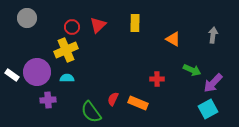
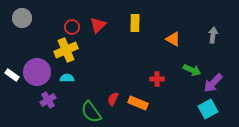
gray circle: moved 5 px left
purple cross: rotated 28 degrees counterclockwise
